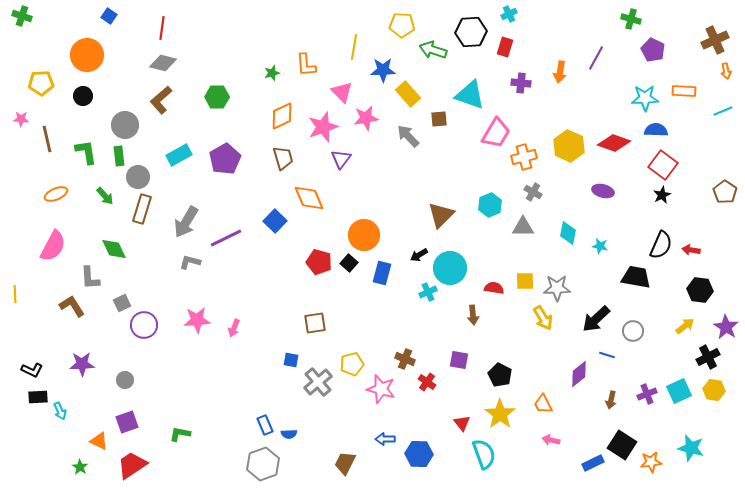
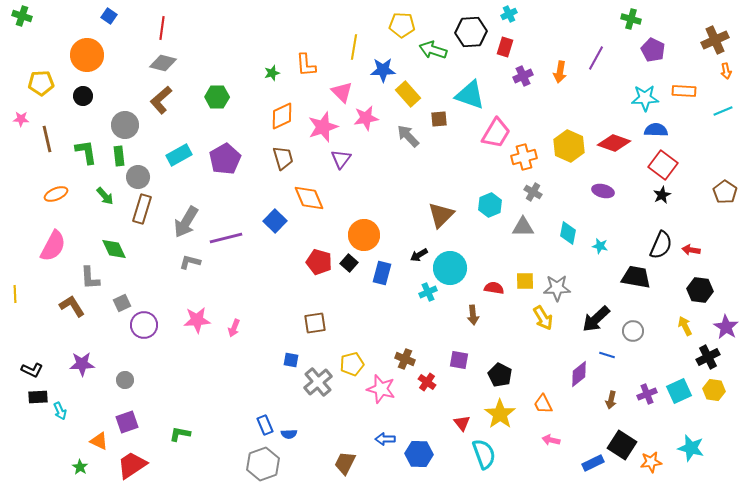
purple cross at (521, 83): moved 2 px right, 7 px up; rotated 30 degrees counterclockwise
purple line at (226, 238): rotated 12 degrees clockwise
yellow arrow at (685, 326): rotated 78 degrees counterclockwise
